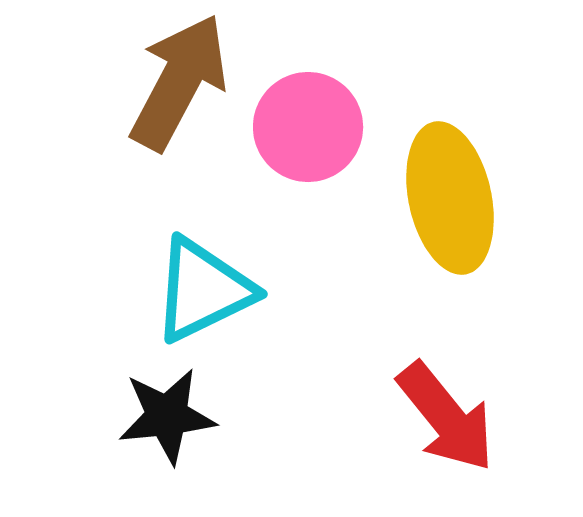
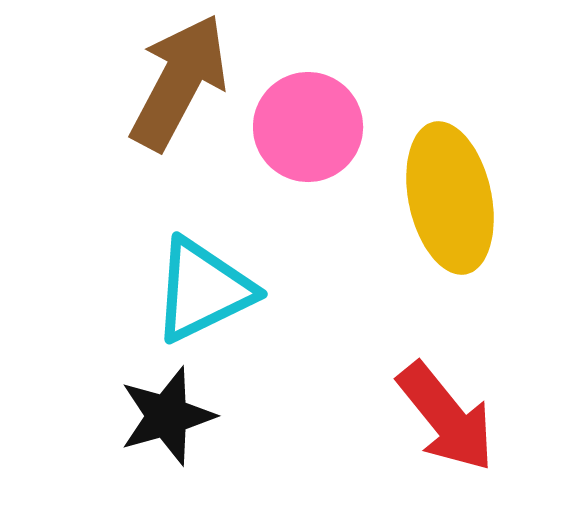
black star: rotated 10 degrees counterclockwise
